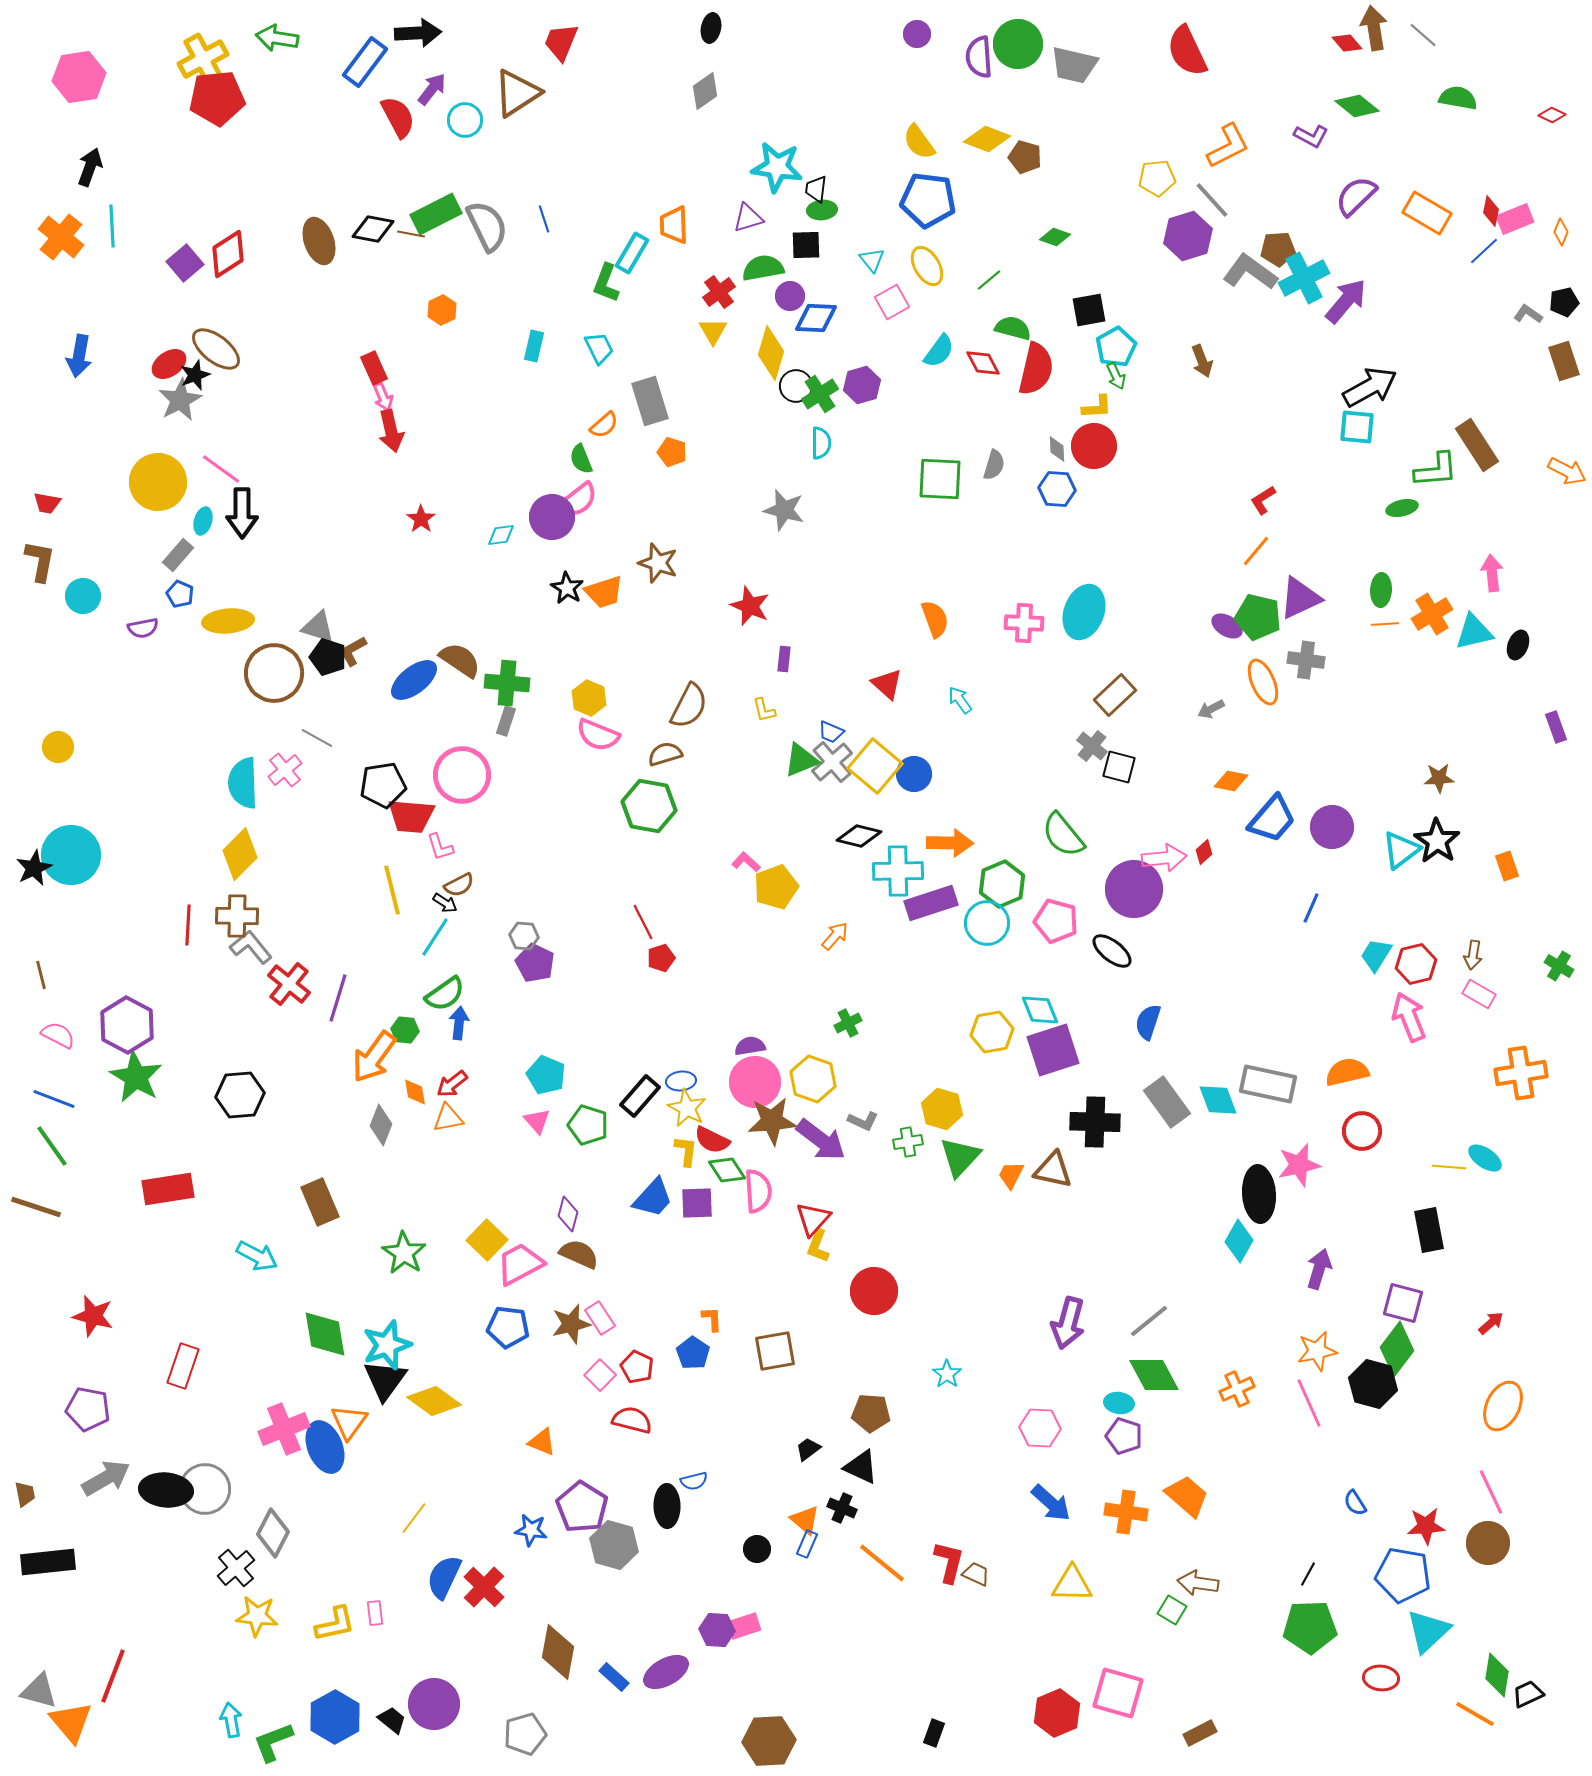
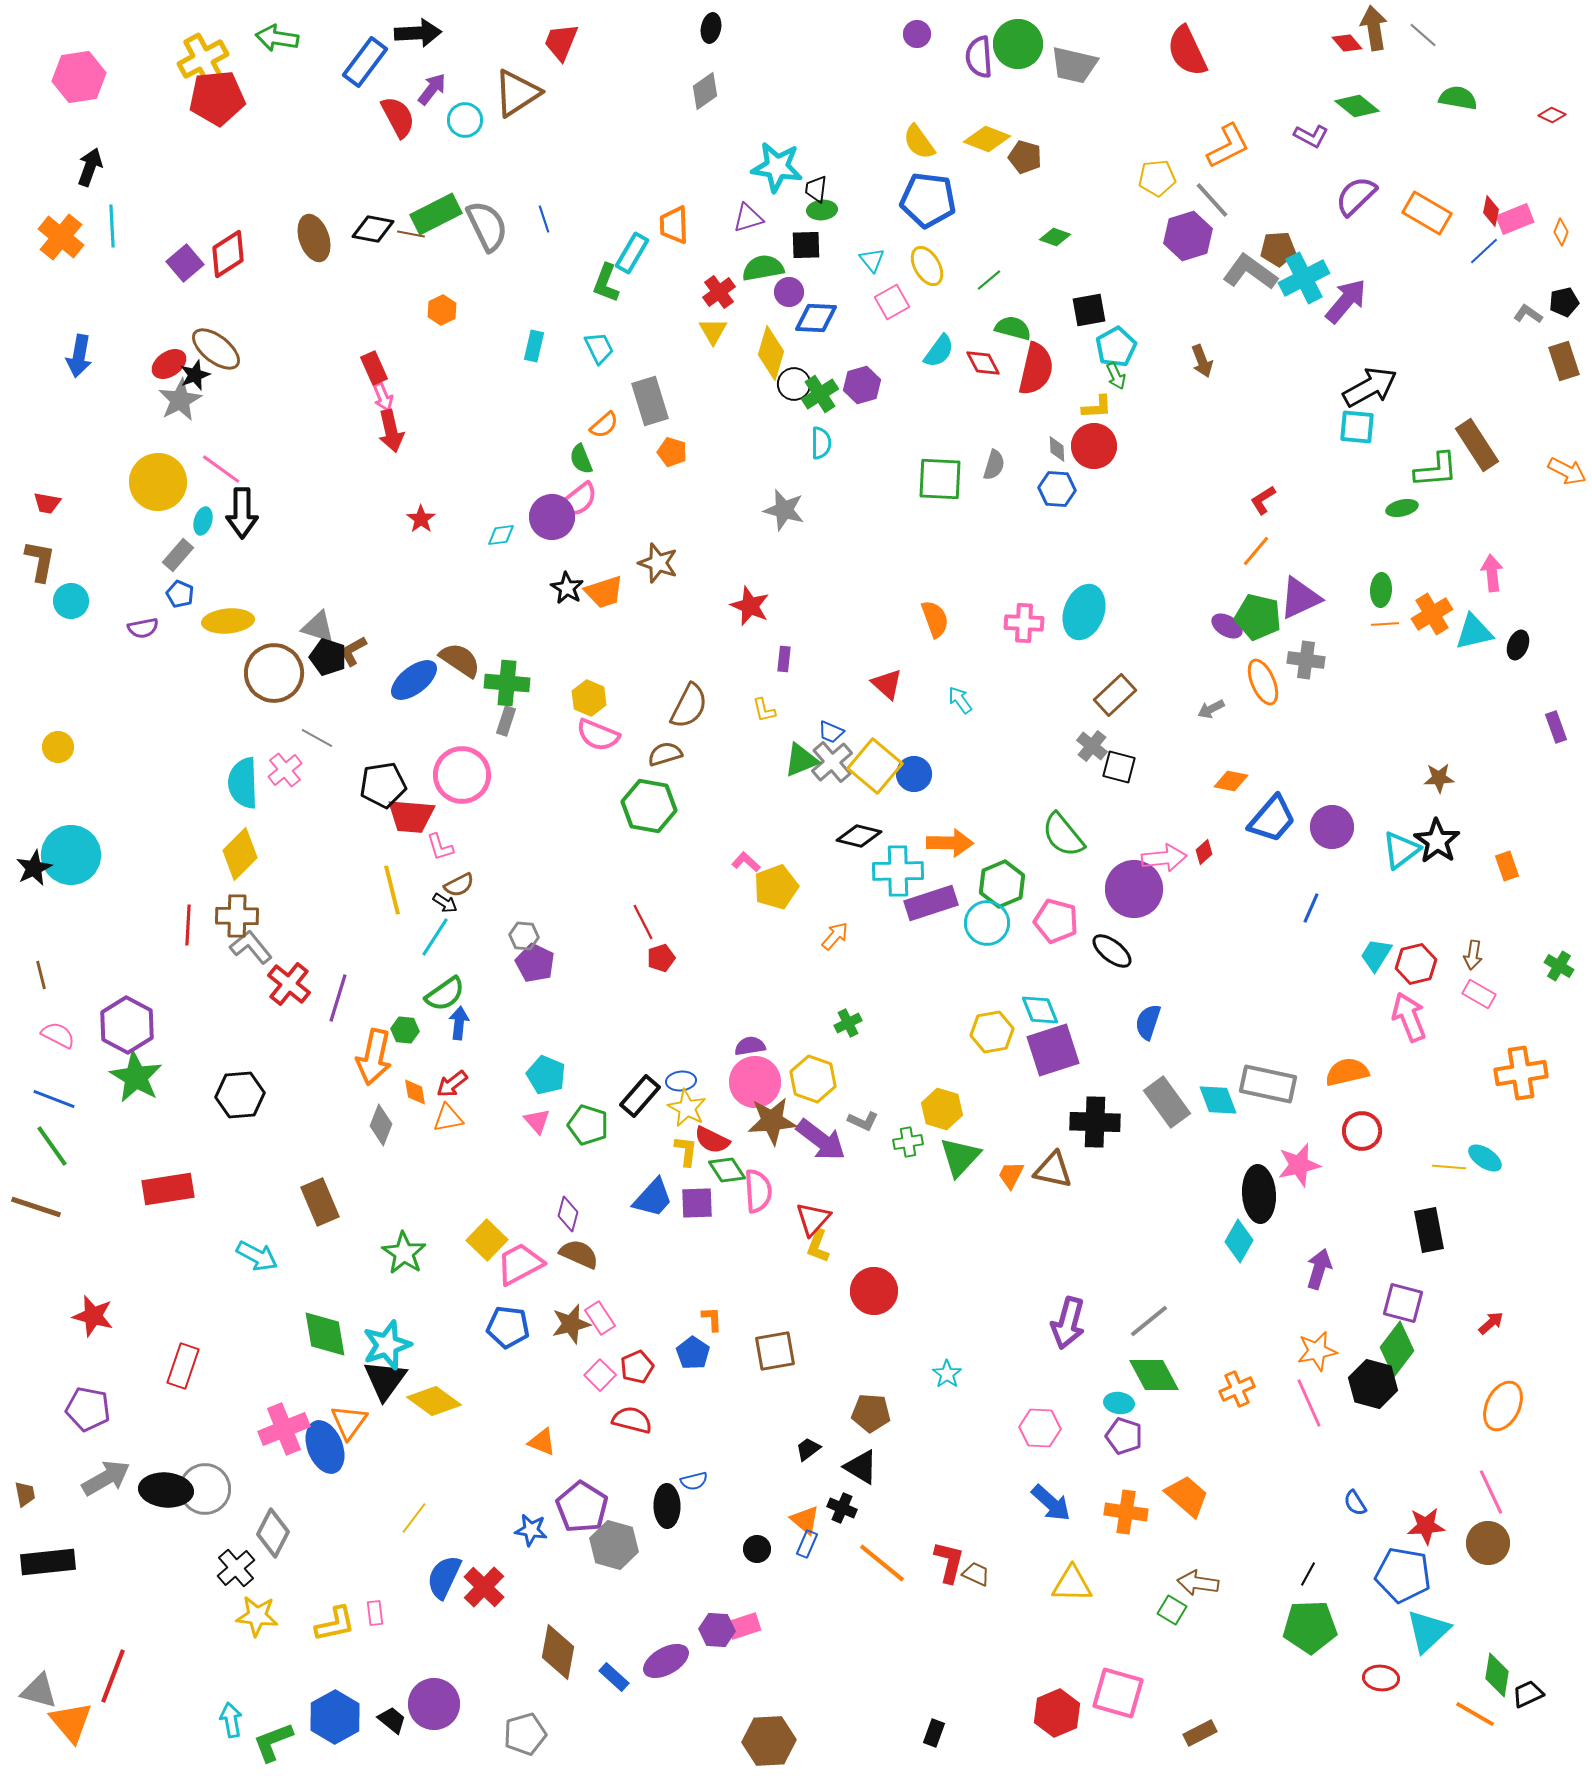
brown ellipse at (319, 241): moved 5 px left, 3 px up
purple circle at (790, 296): moved 1 px left, 4 px up
black circle at (796, 386): moved 2 px left, 2 px up
cyan circle at (83, 596): moved 12 px left, 5 px down
orange arrow at (374, 1057): rotated 24 degrees counterclockwise
red pentagon at (637, 1367): rotated 24 degrees clockwise
black triangle at (861, 1467): rotated 6 degrees clockwise
purple ellipse at (666, 1672): moved 11 px up
